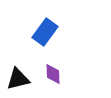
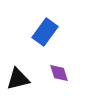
purple diamond: moved 6 px right, 1 px up; rotated 15 degrees counterclockwise
